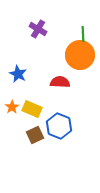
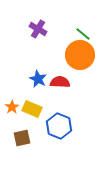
green line: rotated 49 degrees counterclockwise
blue star: moved 20 px right, 5 px down
brown square: moved 13 px left, 3 px down; rotated 12 degrees clockwise
